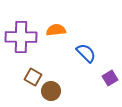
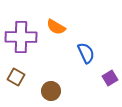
orange semicircle: moved 3 px up; rotated 144 degrees counterclockwise
blue semicircle: rotated 20 degrees clockwise
brown square: moved 17 px left
